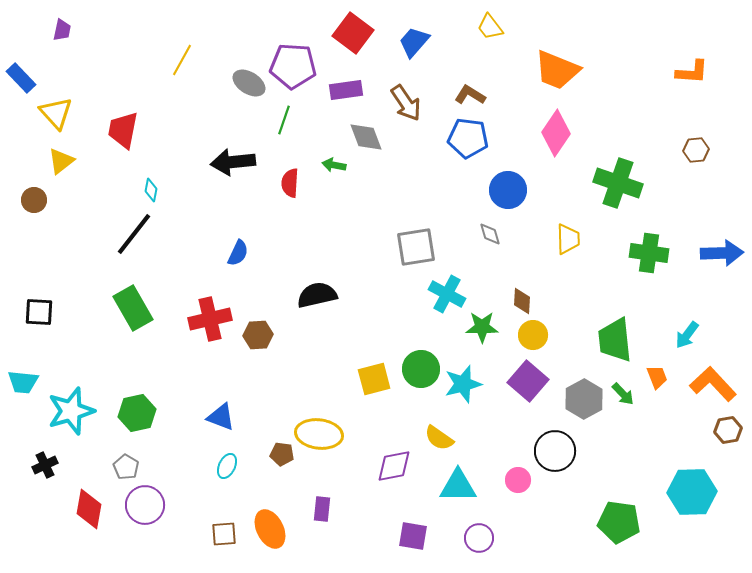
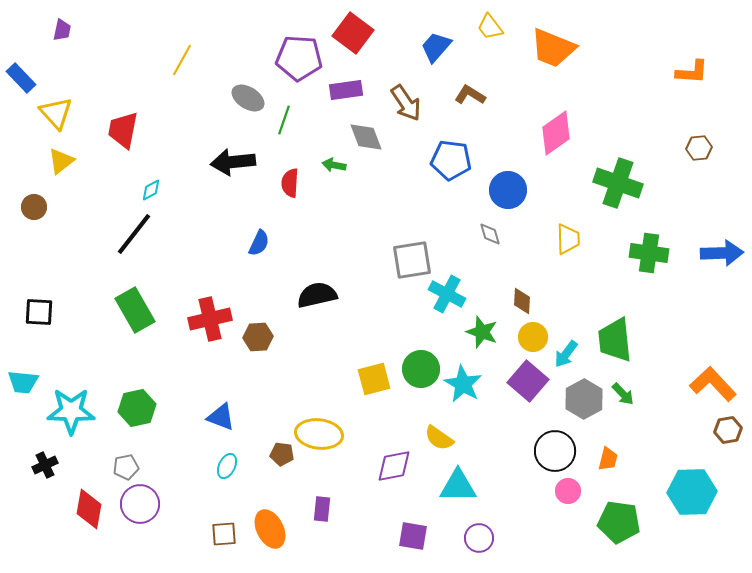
blue trapezoid at (414, 42): moved 22 px right, 5 px down
purple pentagon at (293, 66): moved 6 px right, 8 px up
orange trapezoid at (557, 70): moved 4 px left, 22 px up
gray ellipse at (249, 83): moved 1 px left, 15 px down
pink diamond at (556, 133): rotated 21 degrees clockwise
blue pentagon at (468, 138): moved 17 px left, 22 px down
brown hexagon at (696, 150): moved 3 px right, 2 px up
cyan diamond at (151, 190): rotated 50 degrees clockwise
brown circle at (34, 200): moved 7 px down
gray square at (416, 247): moved 4 px left, 13 px down
blue semicircle at (238, 253): moved 21 px right, 10 px up
green rectangle at (133, 308): moved 2 px right, 2 px down
green star at (482, 327): moved 5 px down; rotated 20 degrees clockwise
brown hexagon at (258, 335): moved 2 px down
yellow circle at (533, 335): moved 2 px down
cyan arrow at (687, 335): moved 121 px left, 19 px down
orange trapezoid at (657, 377): moved 49 px left, 82 px down; rotated 35 degrees clockwise
cyan star at (463, 384): rotated 27 degrees counterclockwise
cyan star at (71, 411): rotated 18 degrees clockwise
green hexagon at (137, 413): moved 5 px up
gray pentagon at (126, 467): rotated 30 degrees clockwise
pink circle at (518, 480): moved 50 px right, 11 px down
purple circle at (145, 505): moved 5 px left, 1 px up
